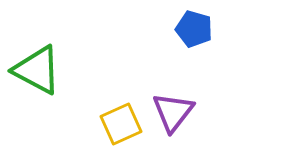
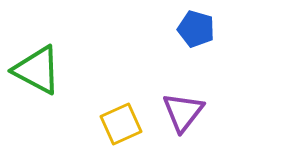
blue pentagon: moved 2 px right
purple triangle: moved 10 px right
